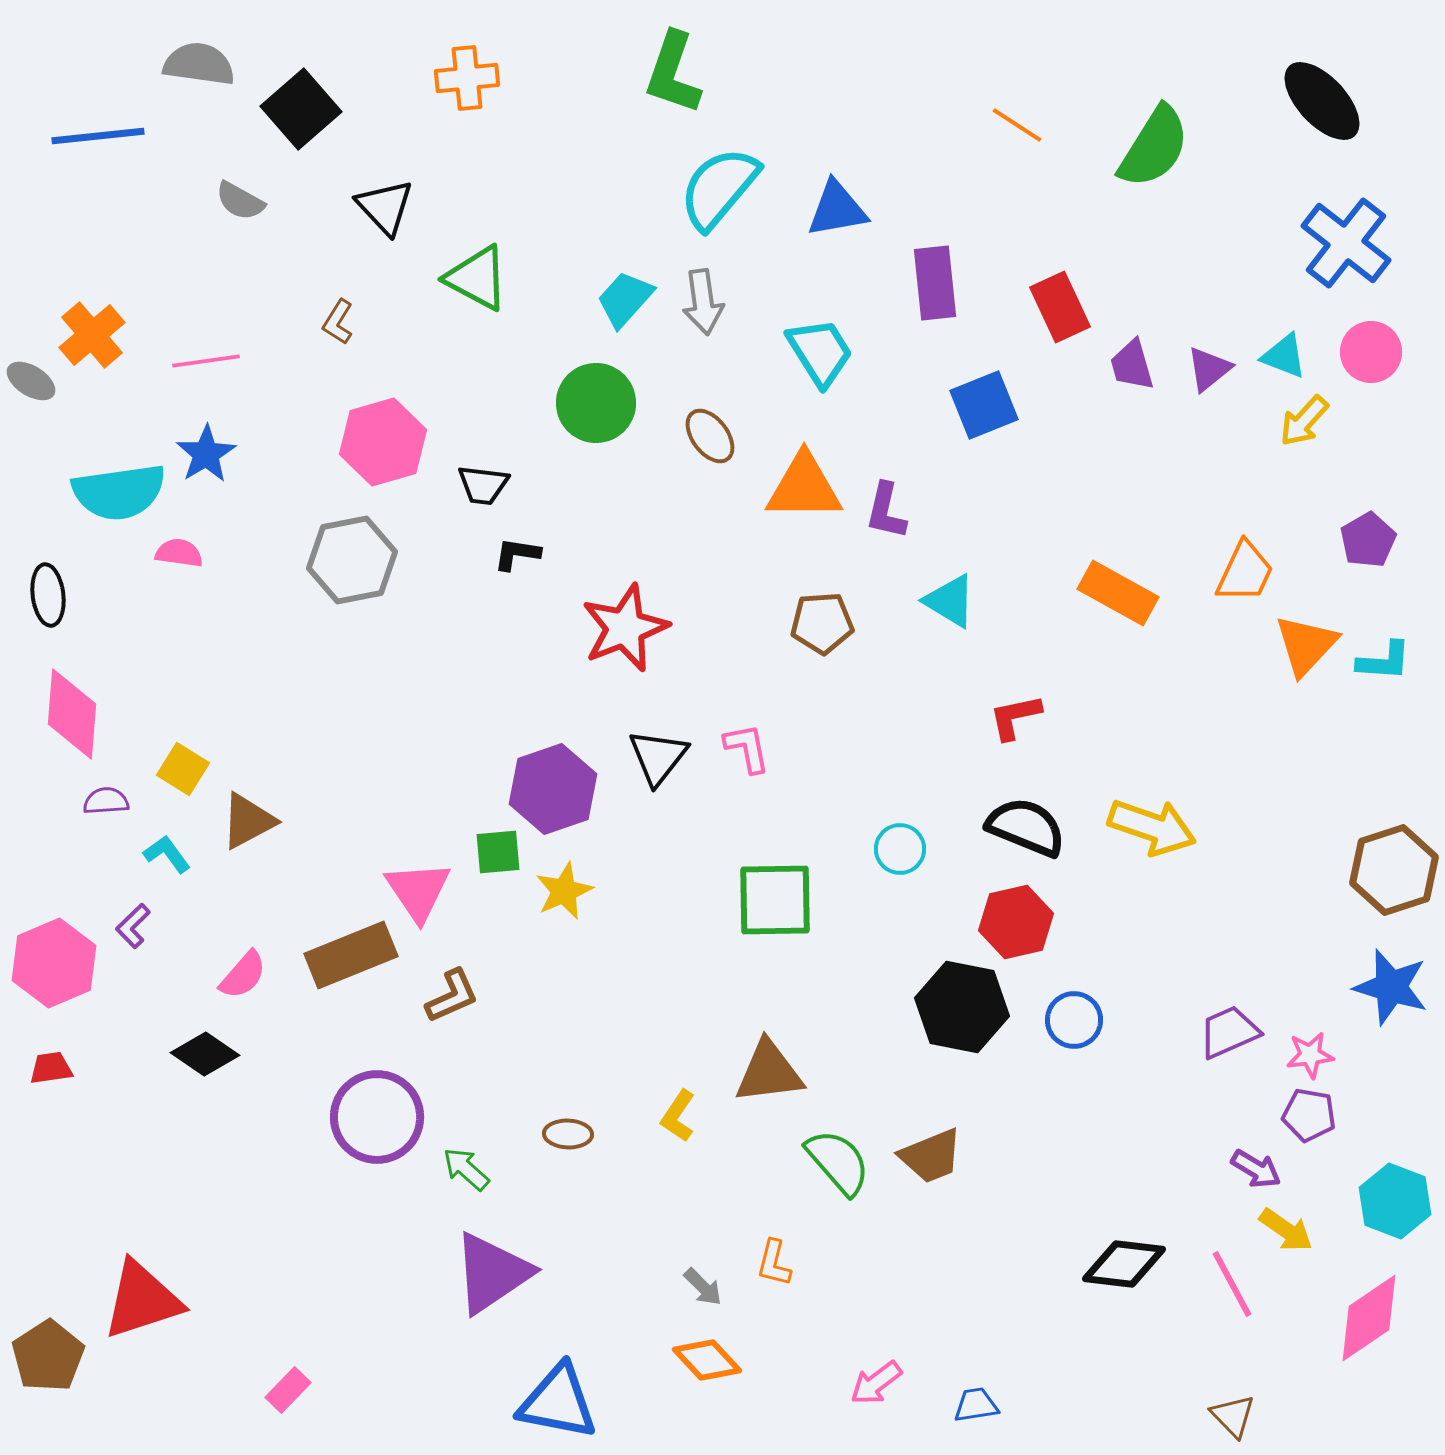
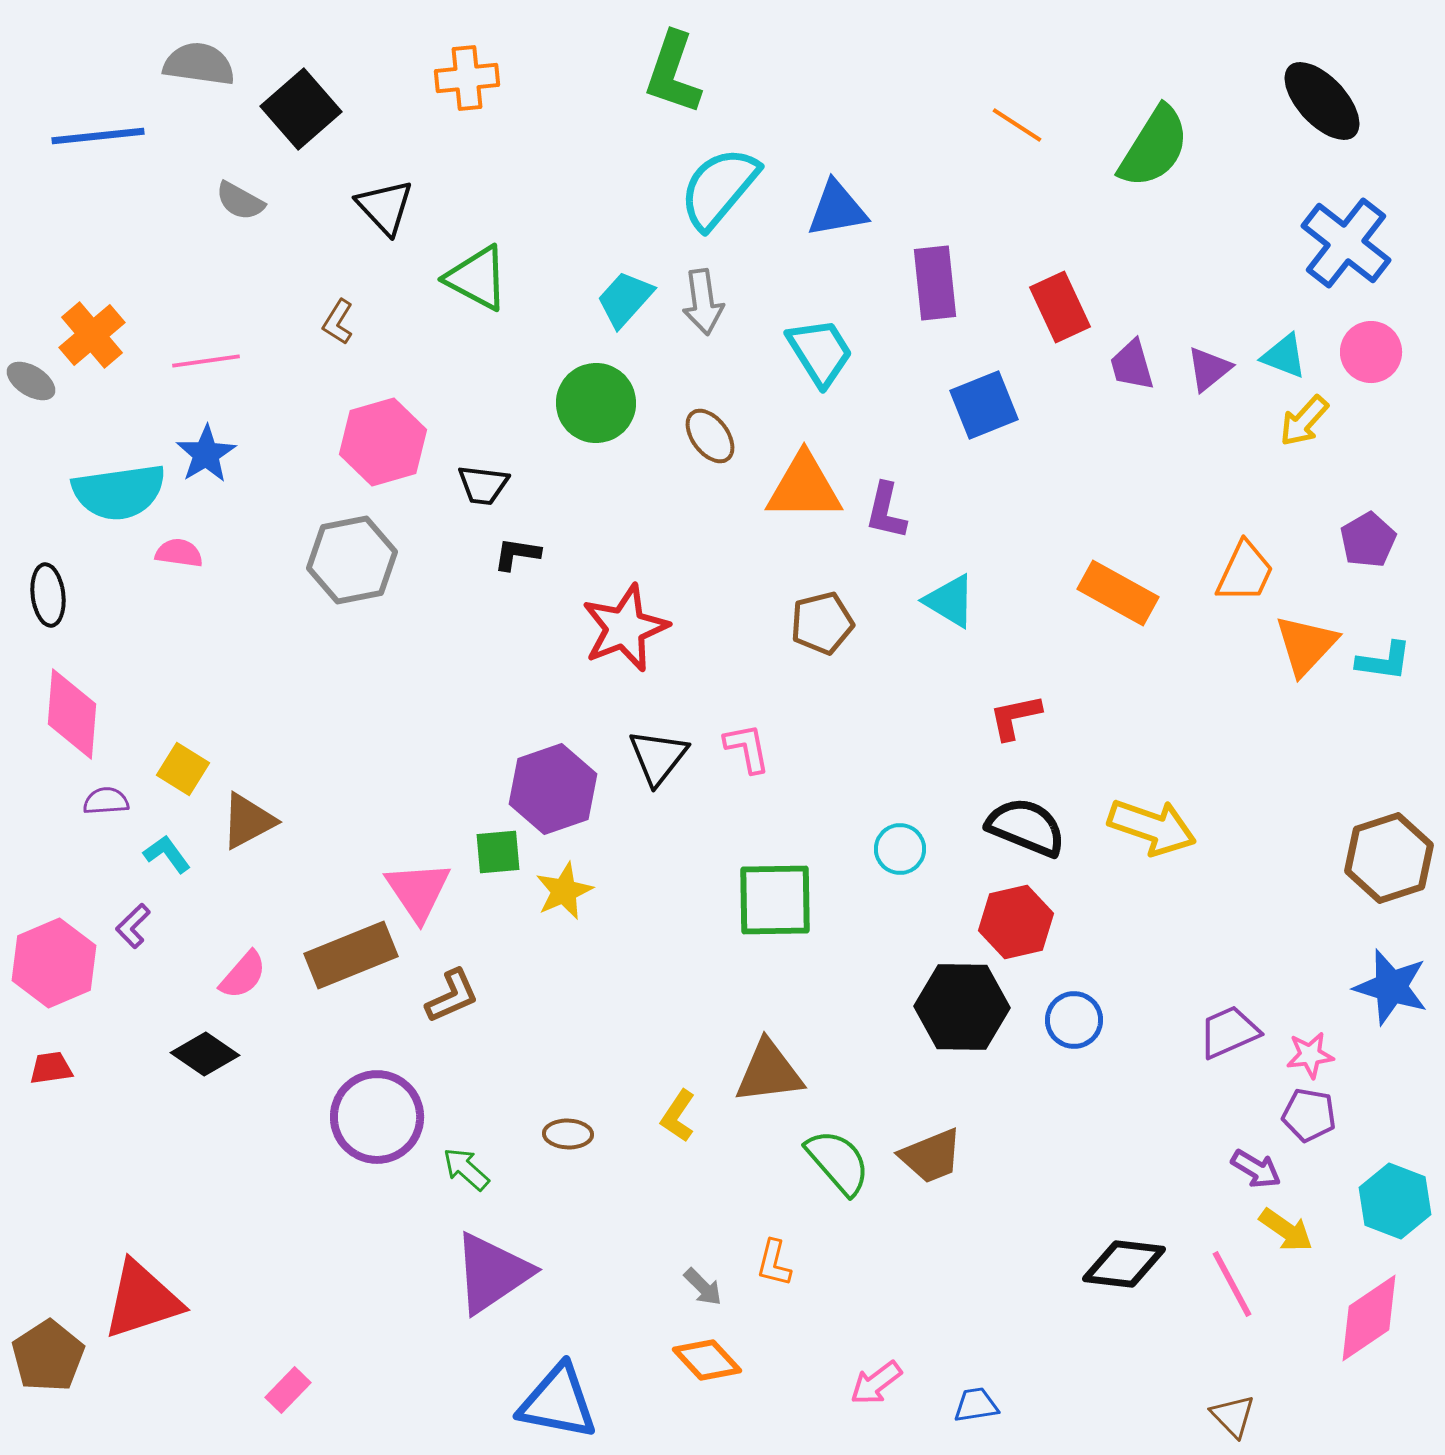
brown pentagon at (822, 623): rotated 10 degrees counterclockwise
cyan L-shape at (1384, 661): rotated 4 degrees clockwise
brown hexagon at (1394, 870): moved 5 px left, 12 px up
black hexagon at (962, 1007): rotated 10 degrees counterclockwise
